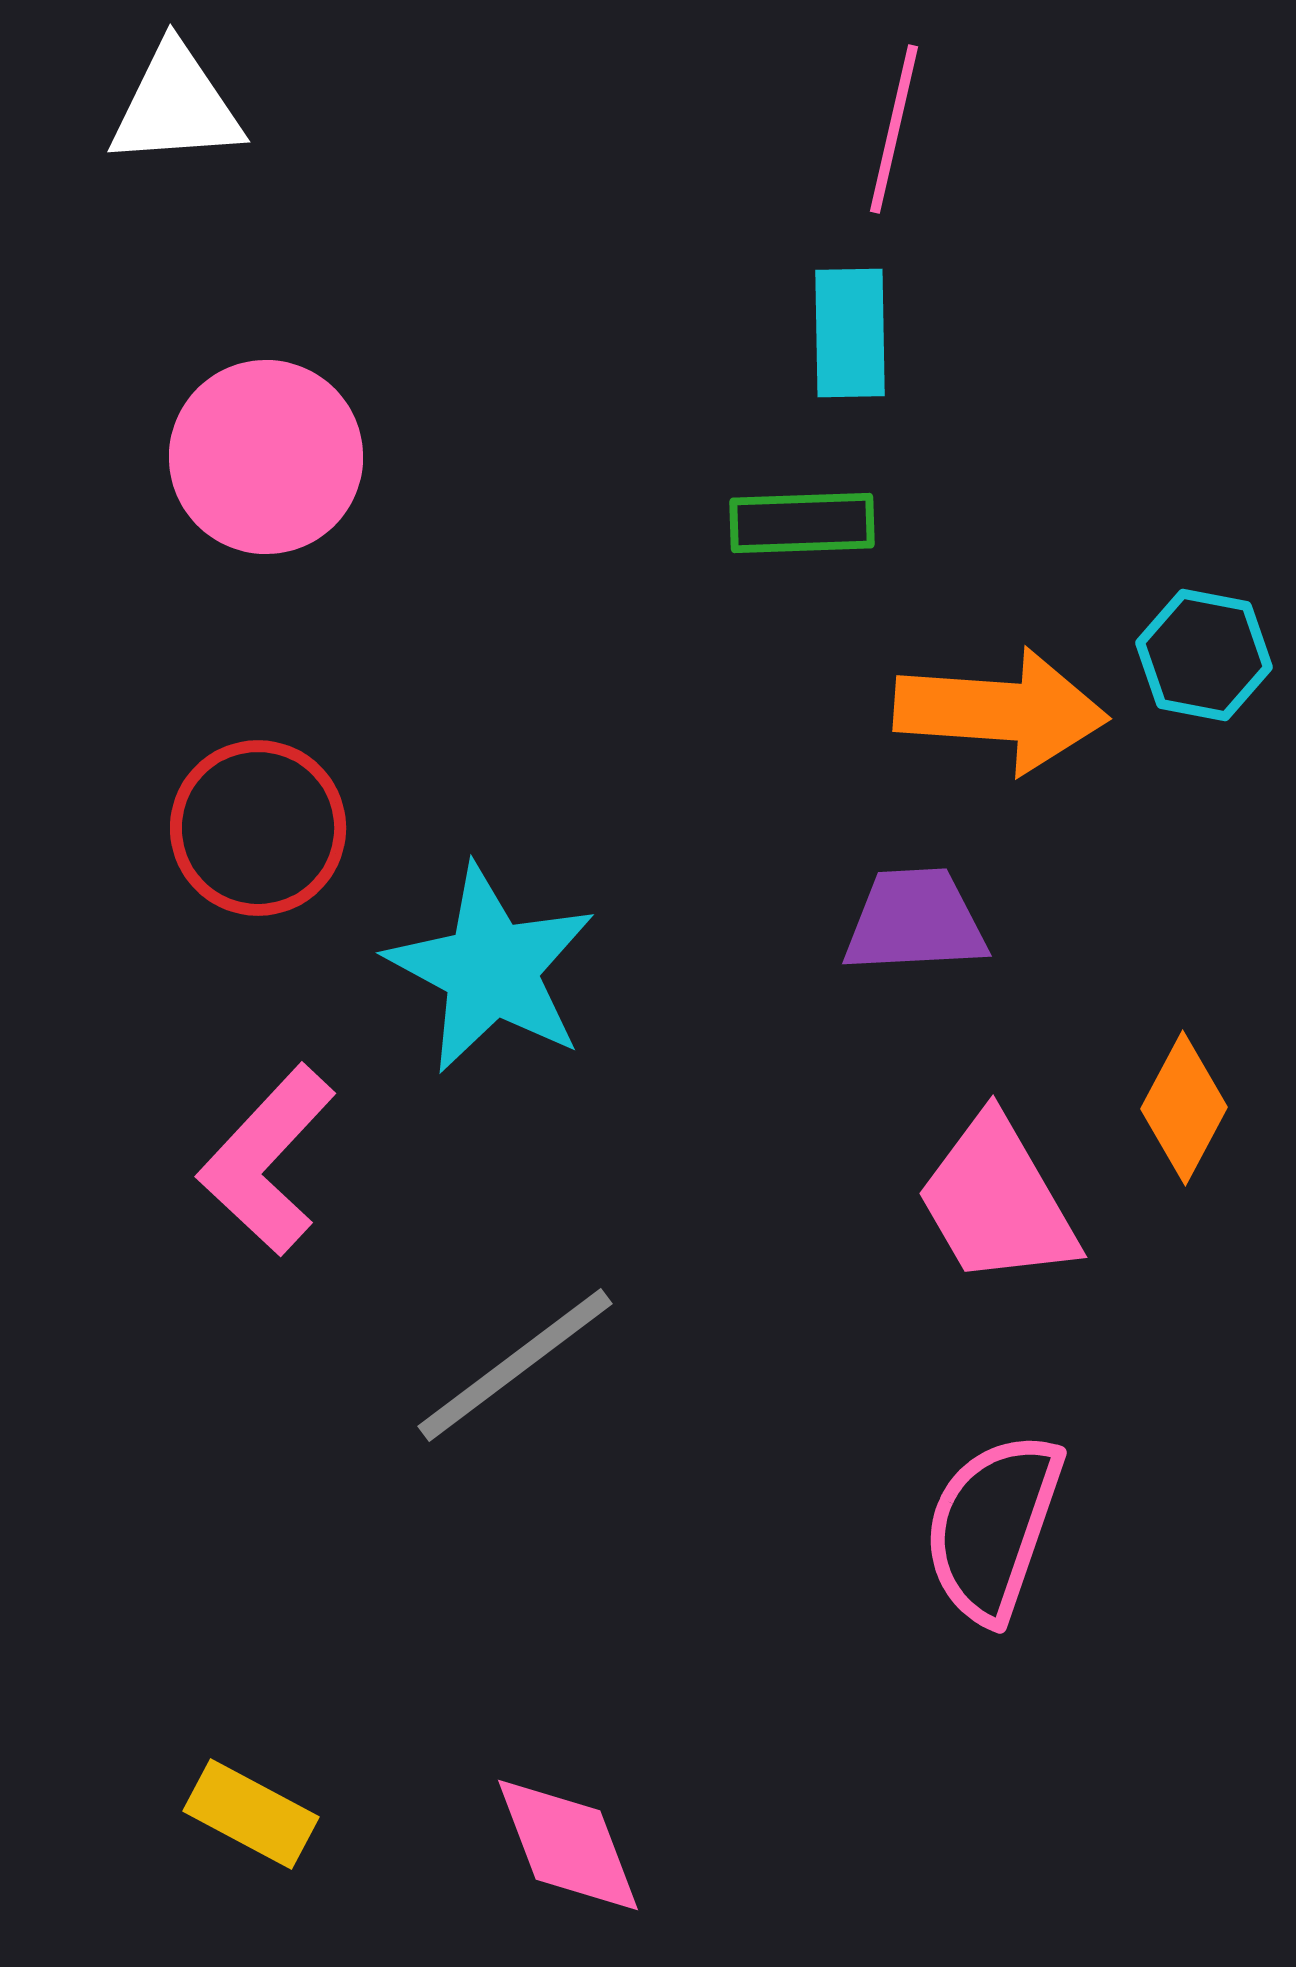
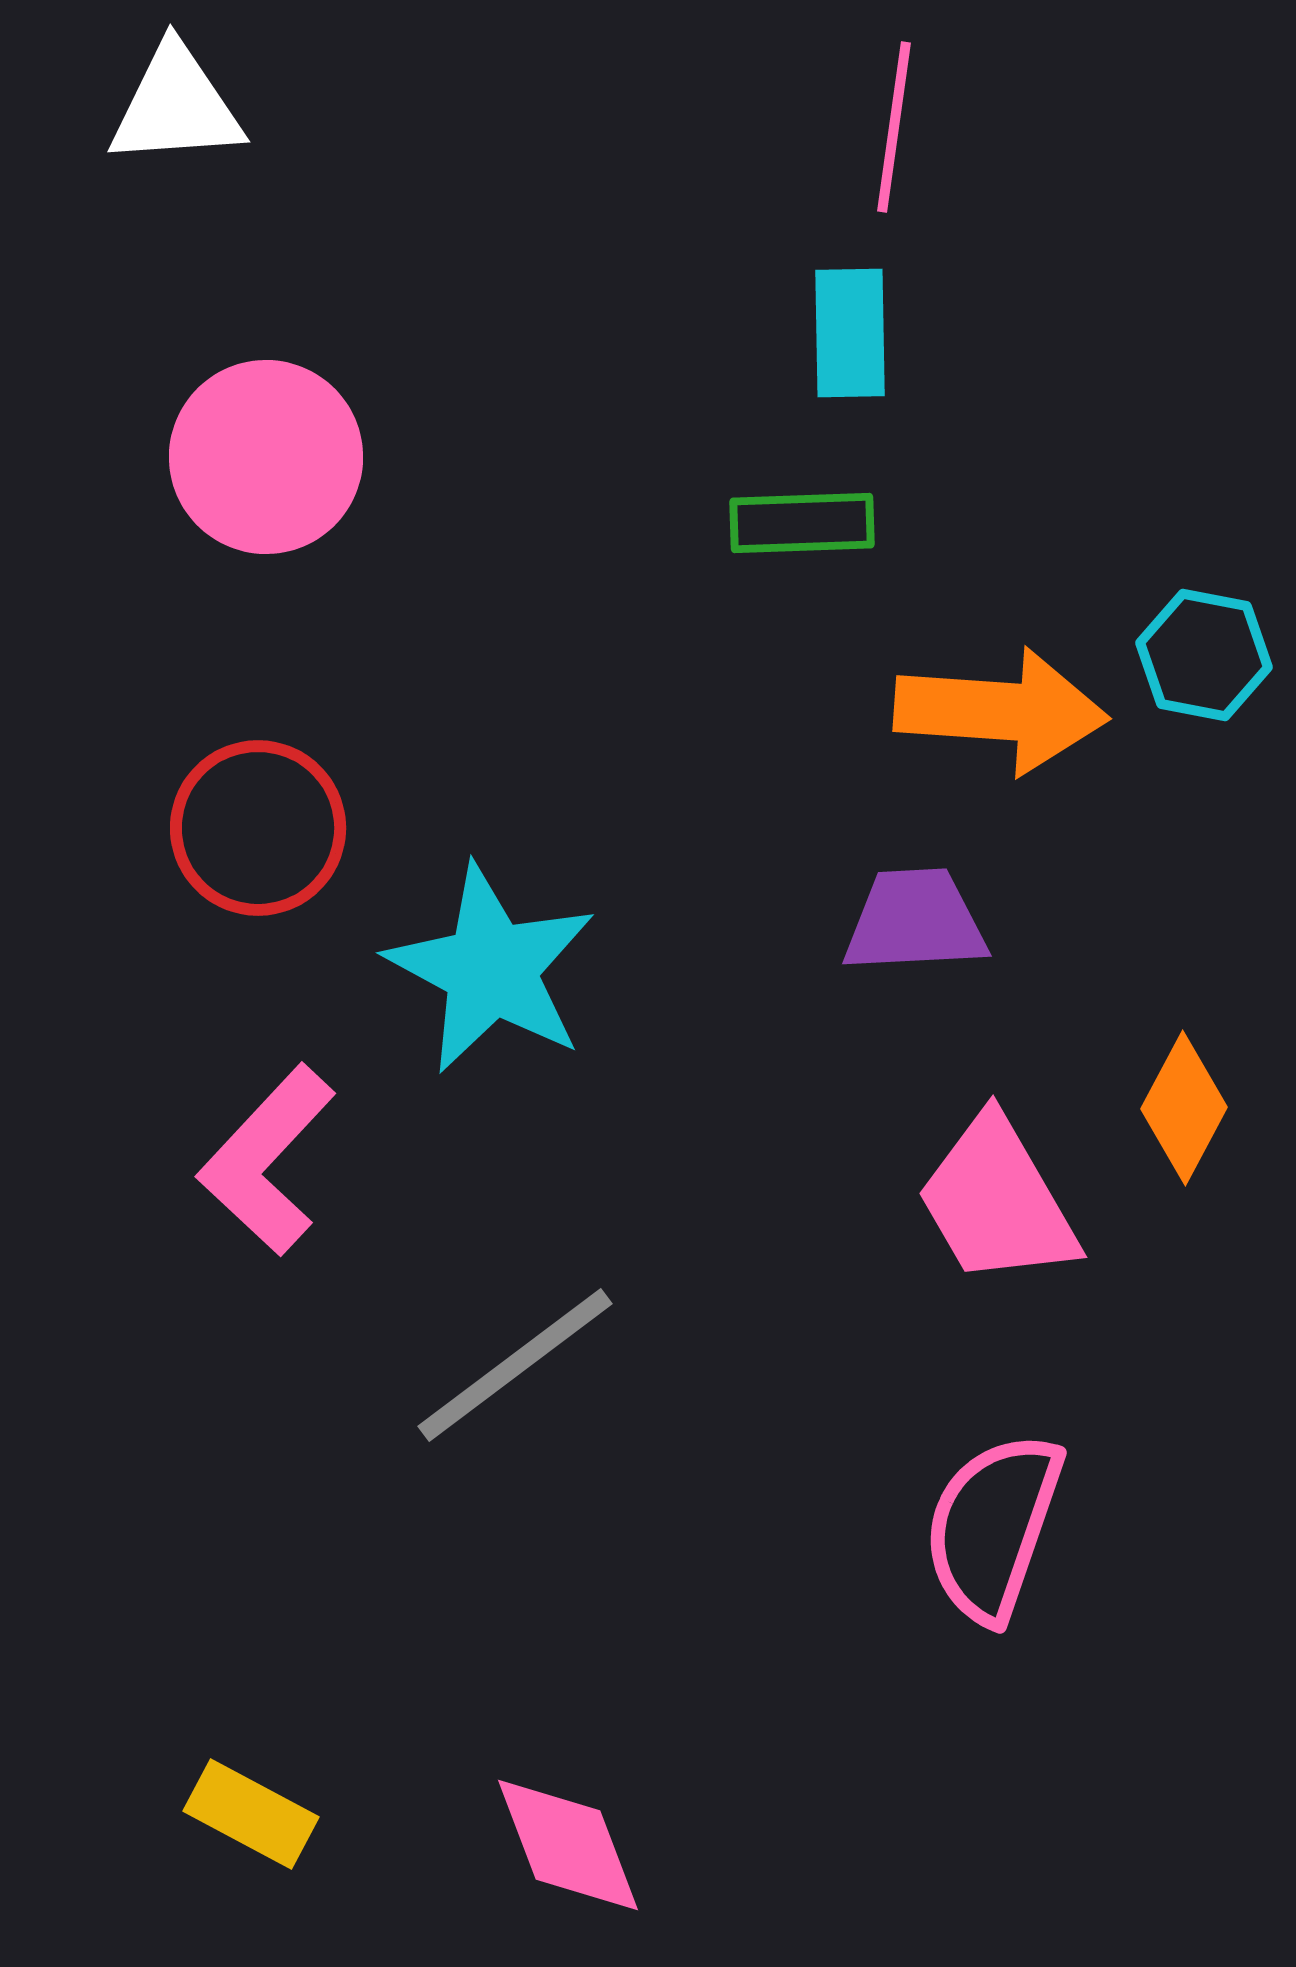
pink line: moved 2 px up; rotated 5 degrees counterclockwise
